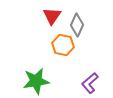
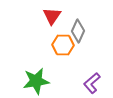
gray diamond: moved 1 px right, 6 px down
orange hexagon: rotated 10 degrees counterclockwise
purple L-shape: moved 2 px right
